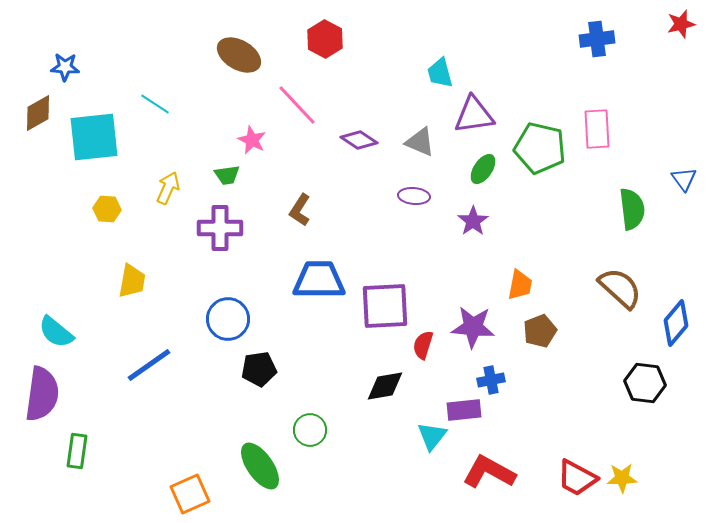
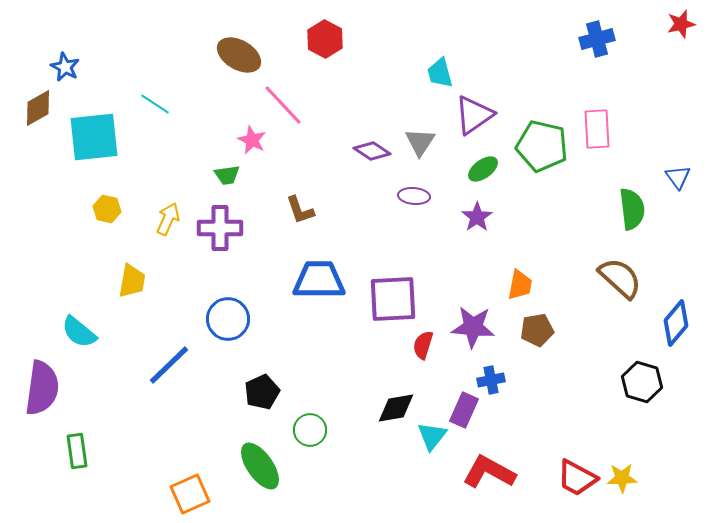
blue cross at (597, 39): rotated 8 degrees counterclockwise
blue star at (65, 67): rotated 24 degrees clockwise
pink line at (297, 105): moved 14 px left
brown diamond at (38, 113): moved 5 px up
purple triangle at (474, 115): rotated 27 degrees counterclockwise
purple diamond at (359, 140): moved 13 px right, 11 px down
gray triangle at (420, 142): rotated 40 degrees clockwise
green pentagon at (540, 148): moved 2 px right, 2 px up
green ellipse at (483, 169): rotated 20 degrees clockwise
blue triangle at (684, 179): moved 6 px left, 2 px up
yellow arrow at (168, 188): moved 31 px down
yellow hexagon at (107, 209): rotated 8 degrees clockwise
brown L-shape at (300, 210): rotated 52 degrees counterclockwise
purple star at (473, 221): moved 4 px right, 4 px up
brown semicircle at (620, 288): moved 10 px up
purple square at (385, 306): moved 8 px right, 7 px up
brown pentagon at (540, 331): moved 3 px left, 1 px up; rotated 12 degrees clockwise
cyan semicircle at (56, 332): moved 23 px right
blue line at (149, 365): moved 20 px right; rotated 9 degrees counterclockwise
black pentagon at (259, 369): moved 3 px right, 23 px down; rotated 16 degrees counterclockwise
black hexagon at (645, 383): moved 3 px left, 1 px up; rotated 9 degrees clockwise
black diamond at (385, 386): moved 11 px right, 22 px down
purple semicircle at (42, 394): moved 6 px up
purple rectangle at (464, 410): rotated 60 degrees counterclockwise
green rectangle at (77, 451): rotated 16 degrees counterclockwise
